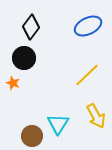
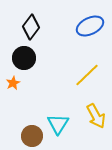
blue ellipse: moved 2 px right
orange star: rotated 24 degrees clockwise
